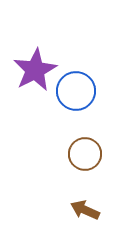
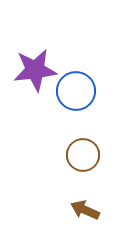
purple star: rotated 21 degrees clockwise
brown circle: moved 2 px left, 1 px down
